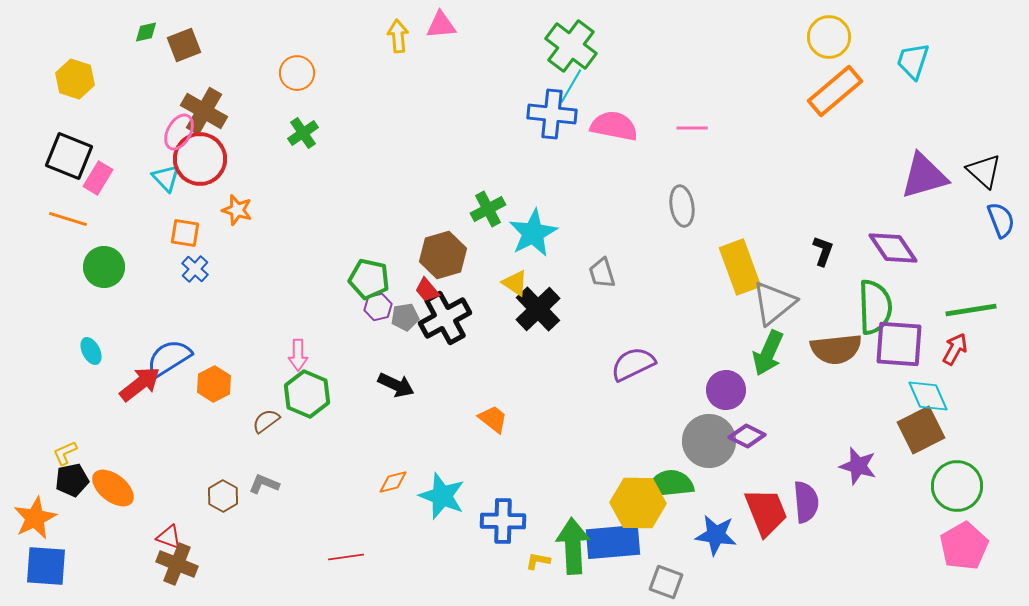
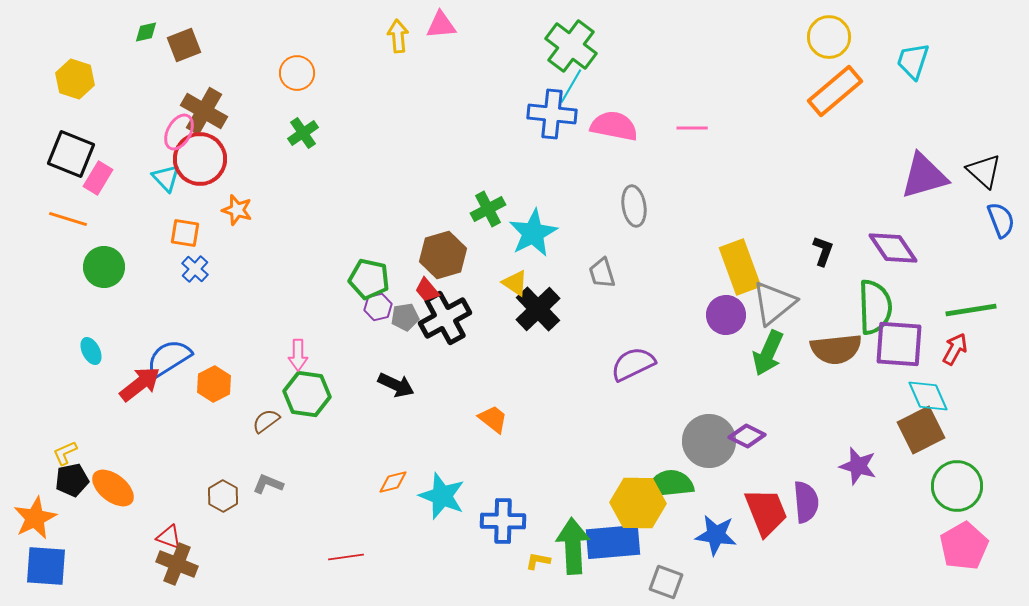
black square at (69, 156): moved 2 px right, 2 px up
gray ellipse at (682, 206): moved 48 px left
purple circle at (726, 390): moved 75 px up
green hexagon at (307, 394): rotated 15 degrees counterclockwise
gray L-shape at (264, 484): moved 4 px right
